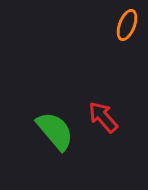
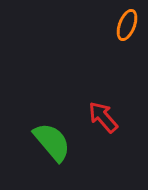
green semicircle: moved 3 px left, 11 px down
